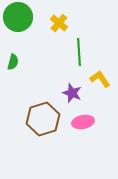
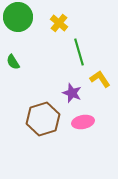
green line: rotated 12 degrees counterclockwise
green semicircle: rotated 133 degrees clockwise
